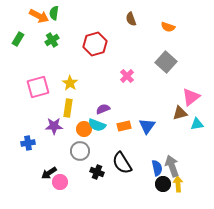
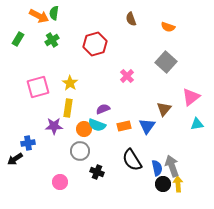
brown triangle: moved 16 px left, 4 px up; rotated 35 degrees counterclockwise
black semicircle: moved 10 px right, 3 px up
black arrow: moved 34 px left, 14 px up
